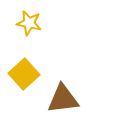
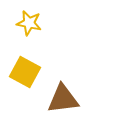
yellow square: moved 1 px right, 2 px up; rotated 20 degrees counterclockwise
